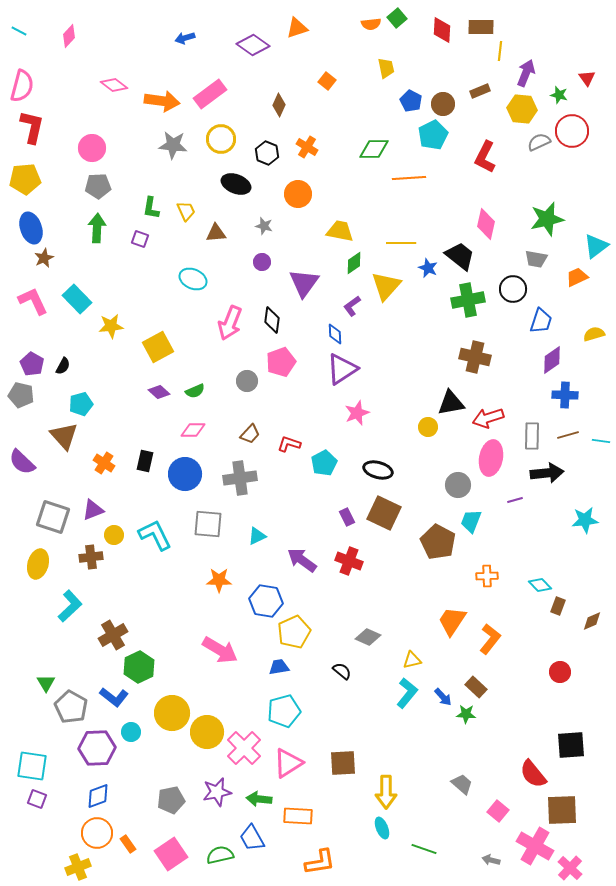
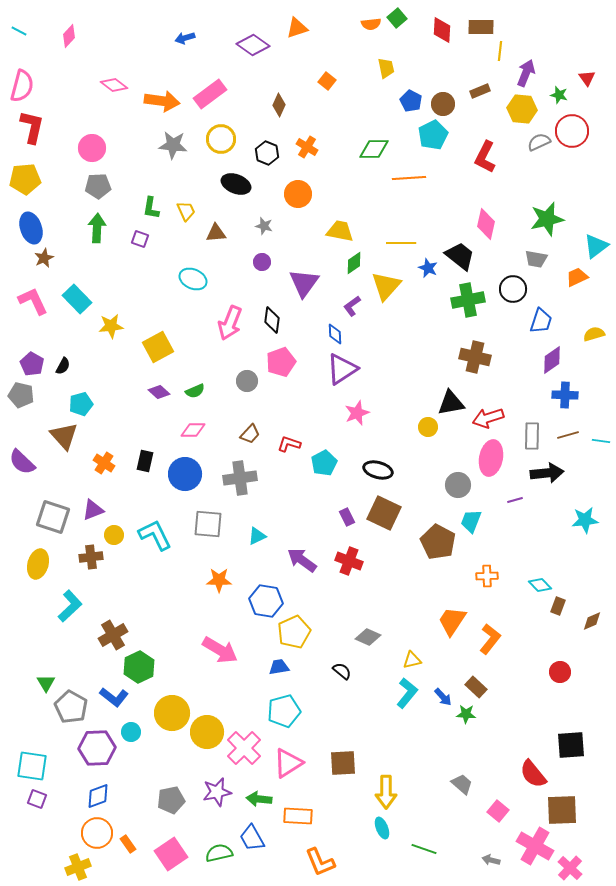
green semicircle at (220, 855): moved 1 px left, 2 px up
orange L-shape at (320, 862): rotated 76 degrees clockwise
